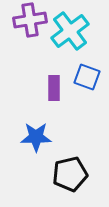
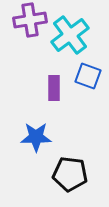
cyan cross: moved 4 px down
blue square: moved 1 px right, 1 px up
black pentagon: rotated 20 degrees clockwise
